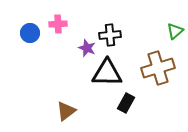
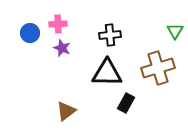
green triangle: rotated 18 degrees counterclockwise
purple star: moved 25 px left
